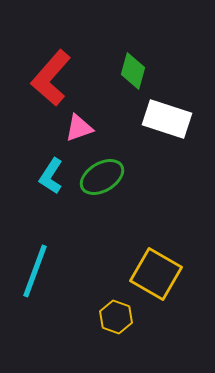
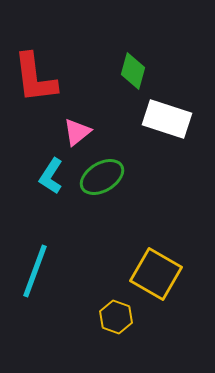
red L-shape: moved 16 px left; rotated 48 degrees counterclockwise
pink triangle: moved 2 px left, 4 px down; rotated 20 degrees counterclockwise
